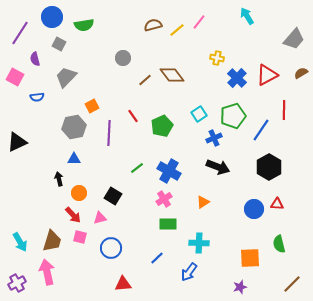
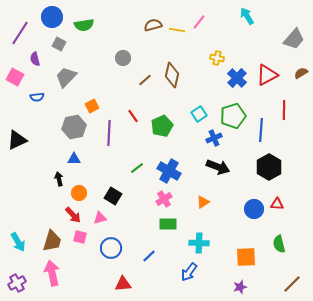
yellow line at (177, 30): rotated 49 degrees clockwise
brown diamond at (172, 75): rotated 50 degrees clockwise
blue line at (261, 130): rotated 30 degrees counterclockwise
black triangle at (17, 142): moved 2 px up
cyan arrow at (20, 242): moved 2 px left
blue line at (157, 258): moved 8 px left, 2 px up
orange square at (250, 258): moved 4 px left, 1 px up
pink arrow at (47, 272): moved 5 px right, 1 px down
